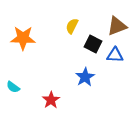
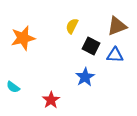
orange star: rotated 15 degrees counterclockwise
black square: moved 2 px left, 2 px down
